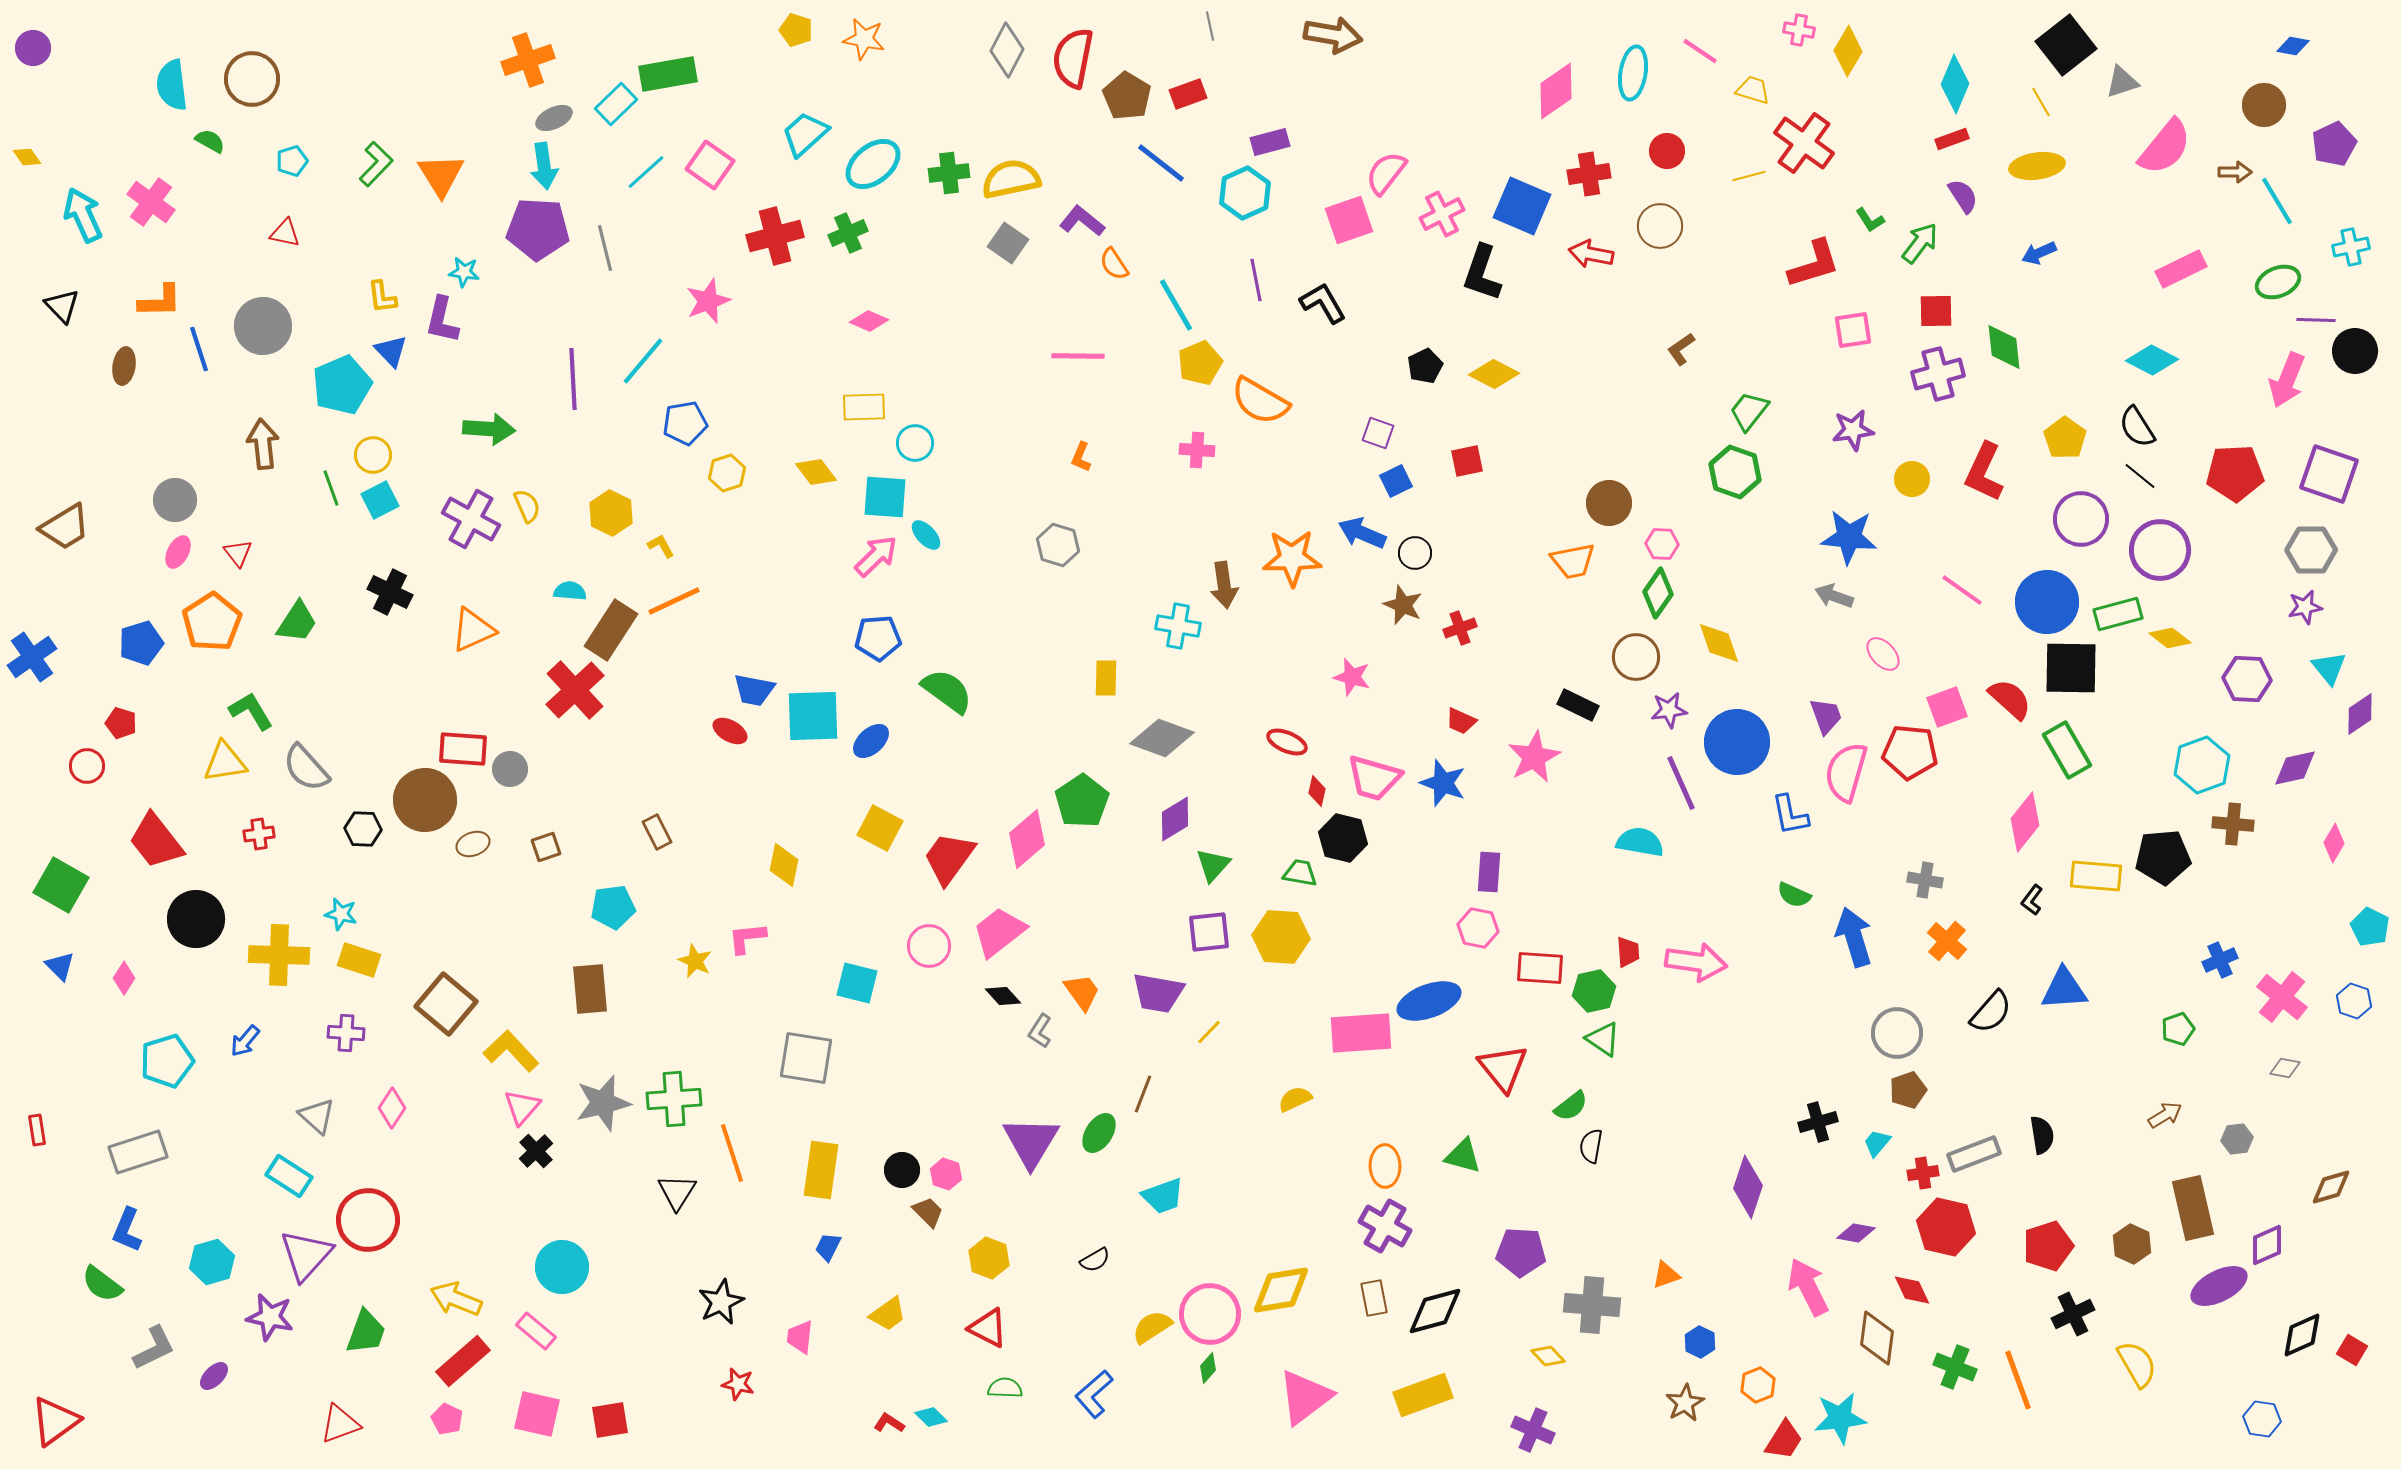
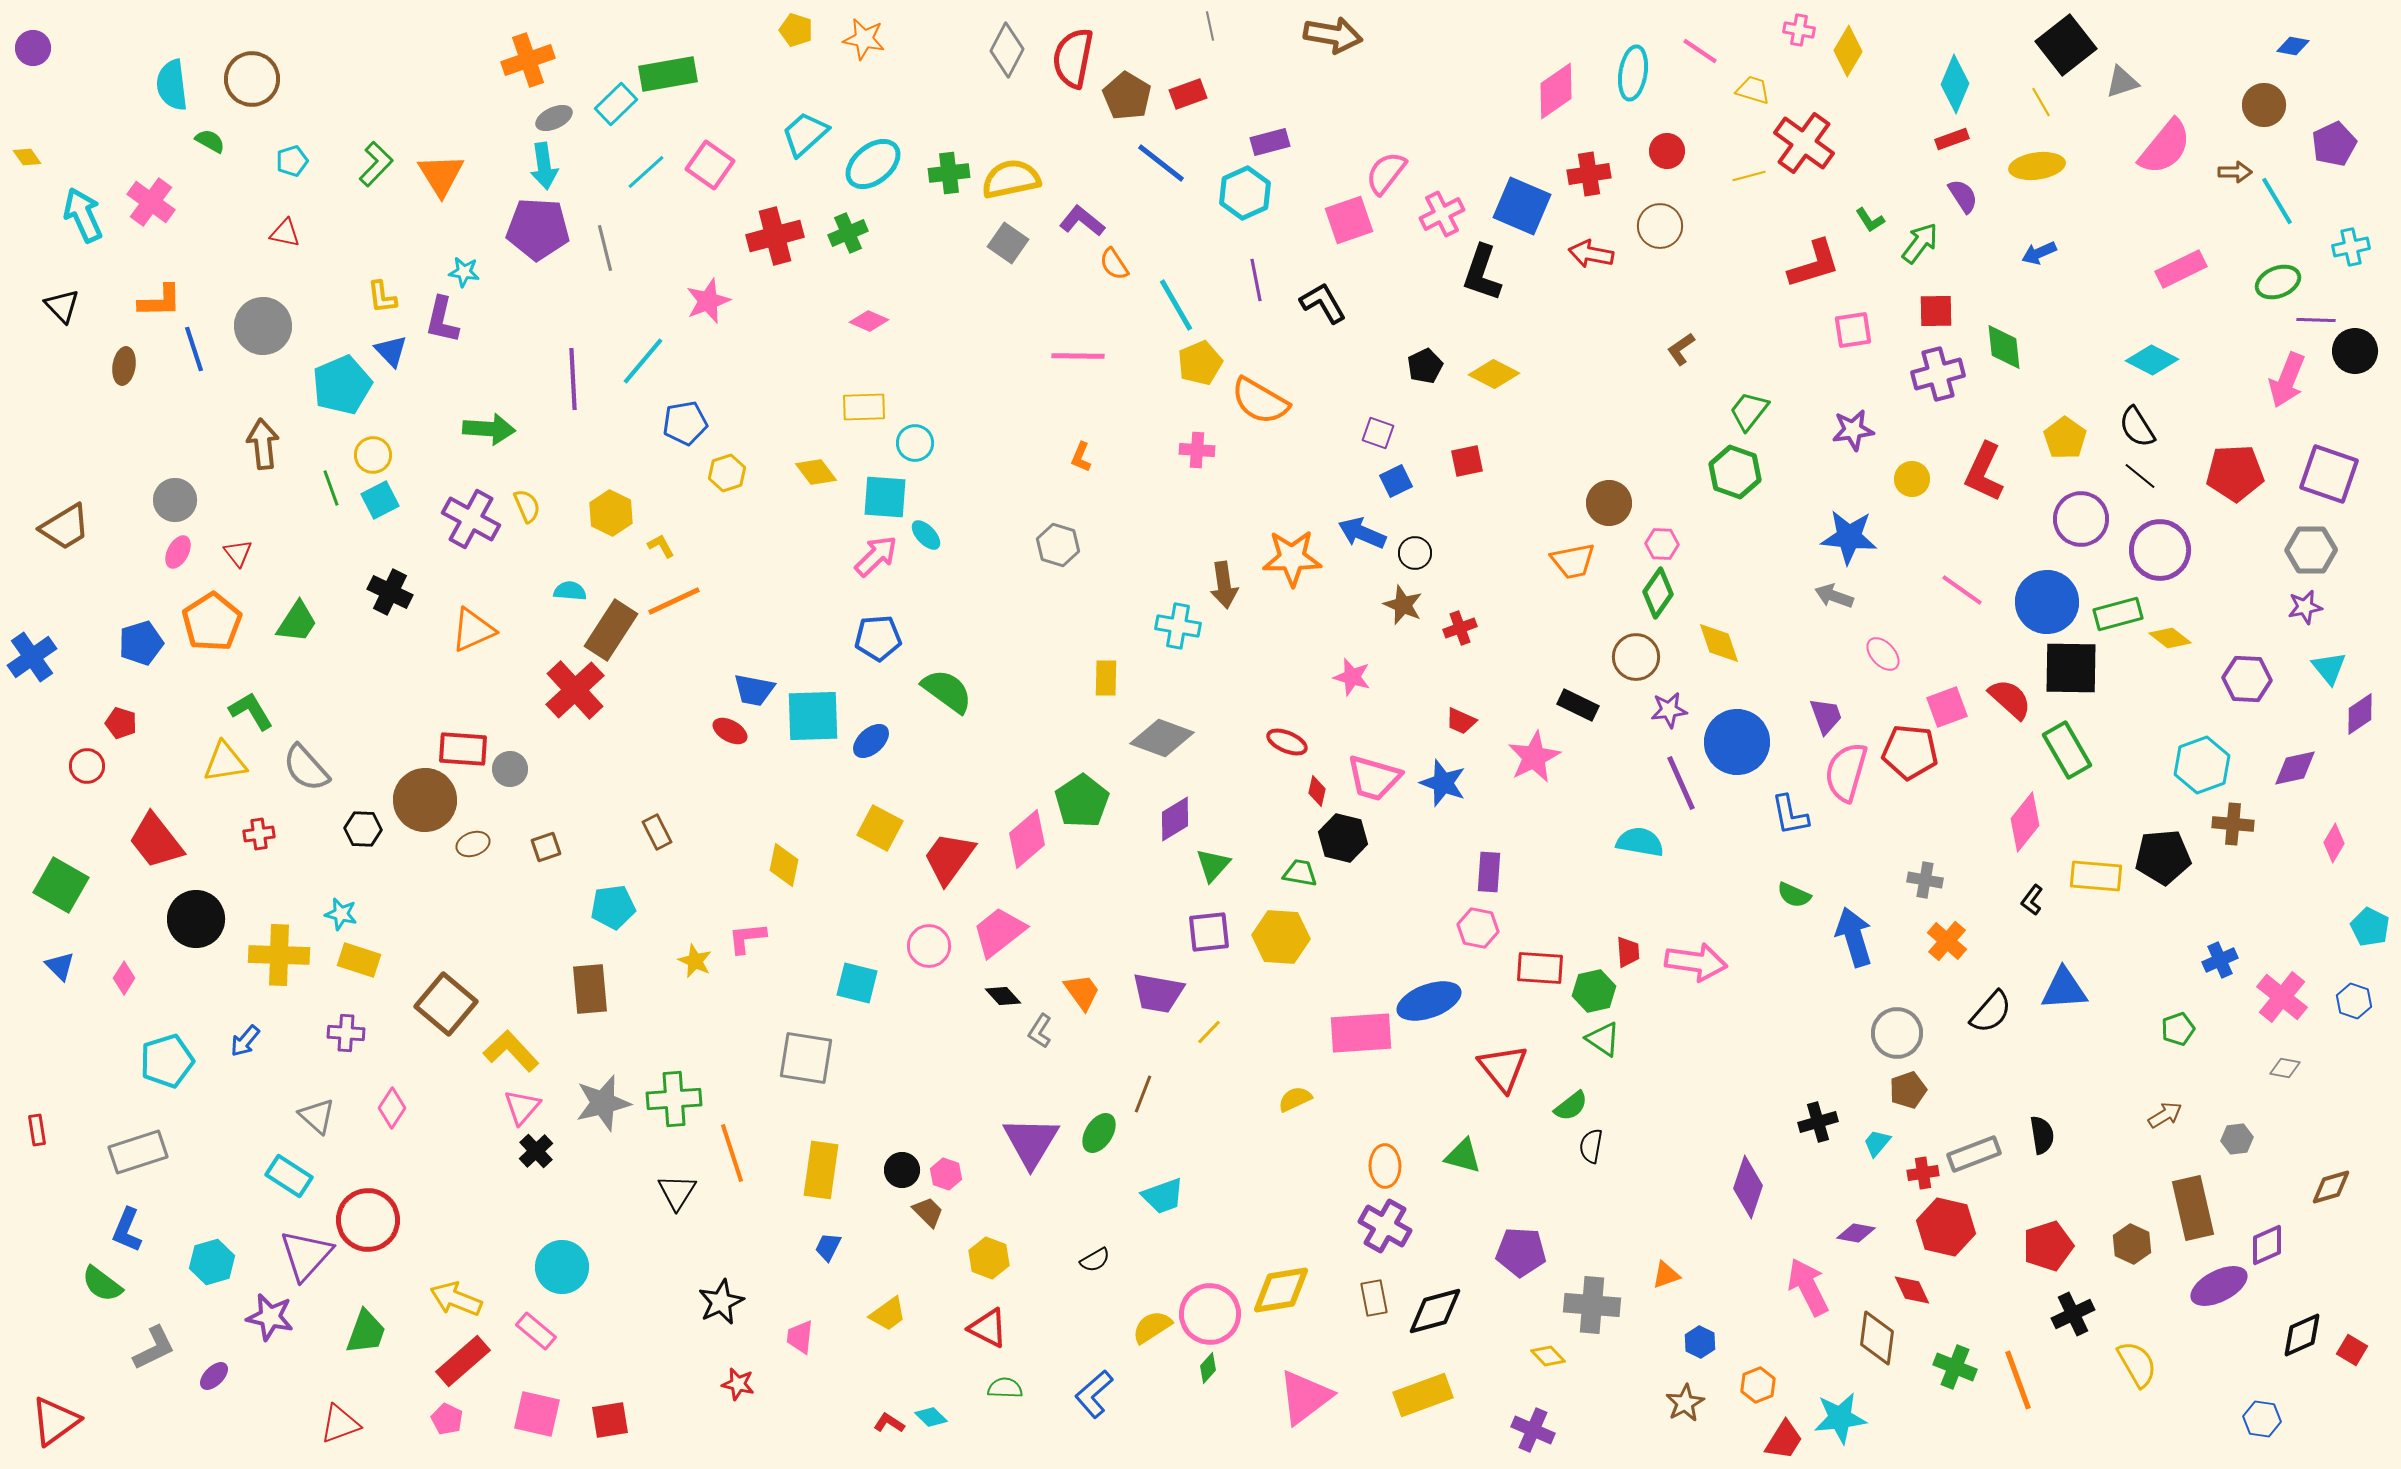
blue line at (199, 349): moved 5 px left
